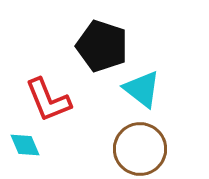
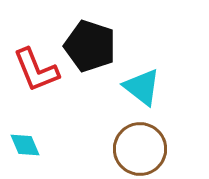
black pentagon: moved 12 px left
cyan triangle: moved 2 px up
red L-shape: moved 12 px left, 30 px up
